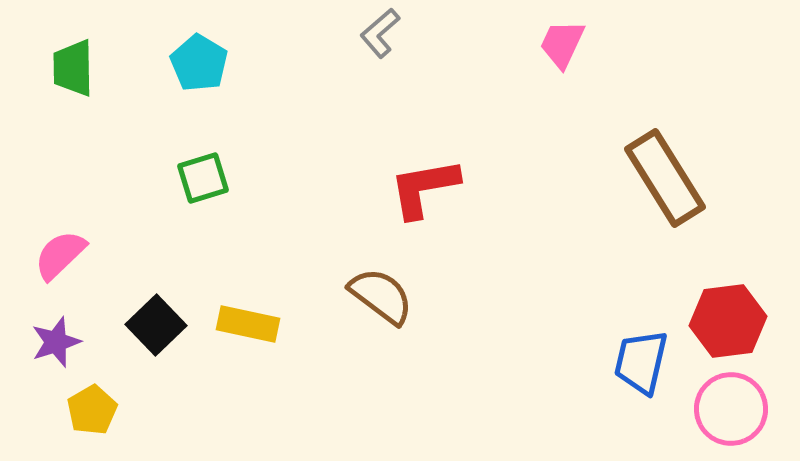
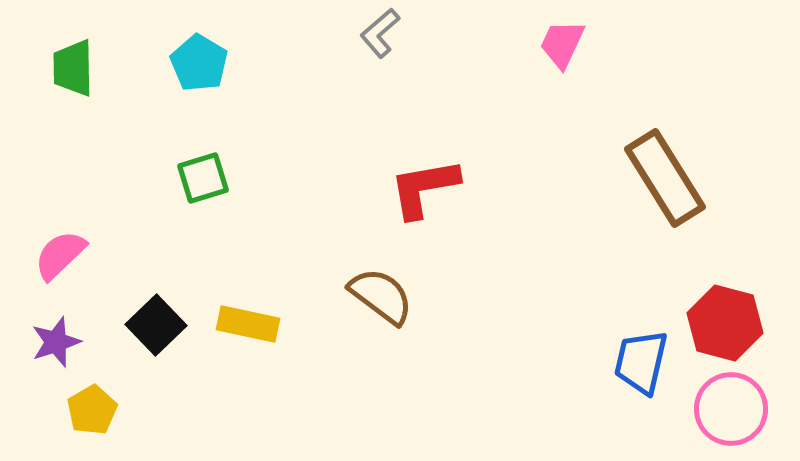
red hexagon: moved 3 px left, 2 px down; rotated 22 degrees clockwise
